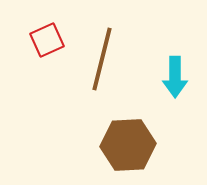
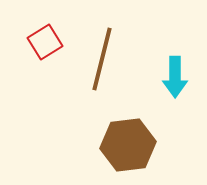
red square: moved 2 px left, 2 px down; rotated 8 degrees counterclockwise
brown hexagon: rotated 4 degrees counterclockwise
